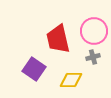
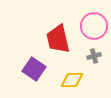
pink circle: moved 5 px up
gray cross: moved 1 px right, 1 px up
yellow diamond: moved 1 px right
